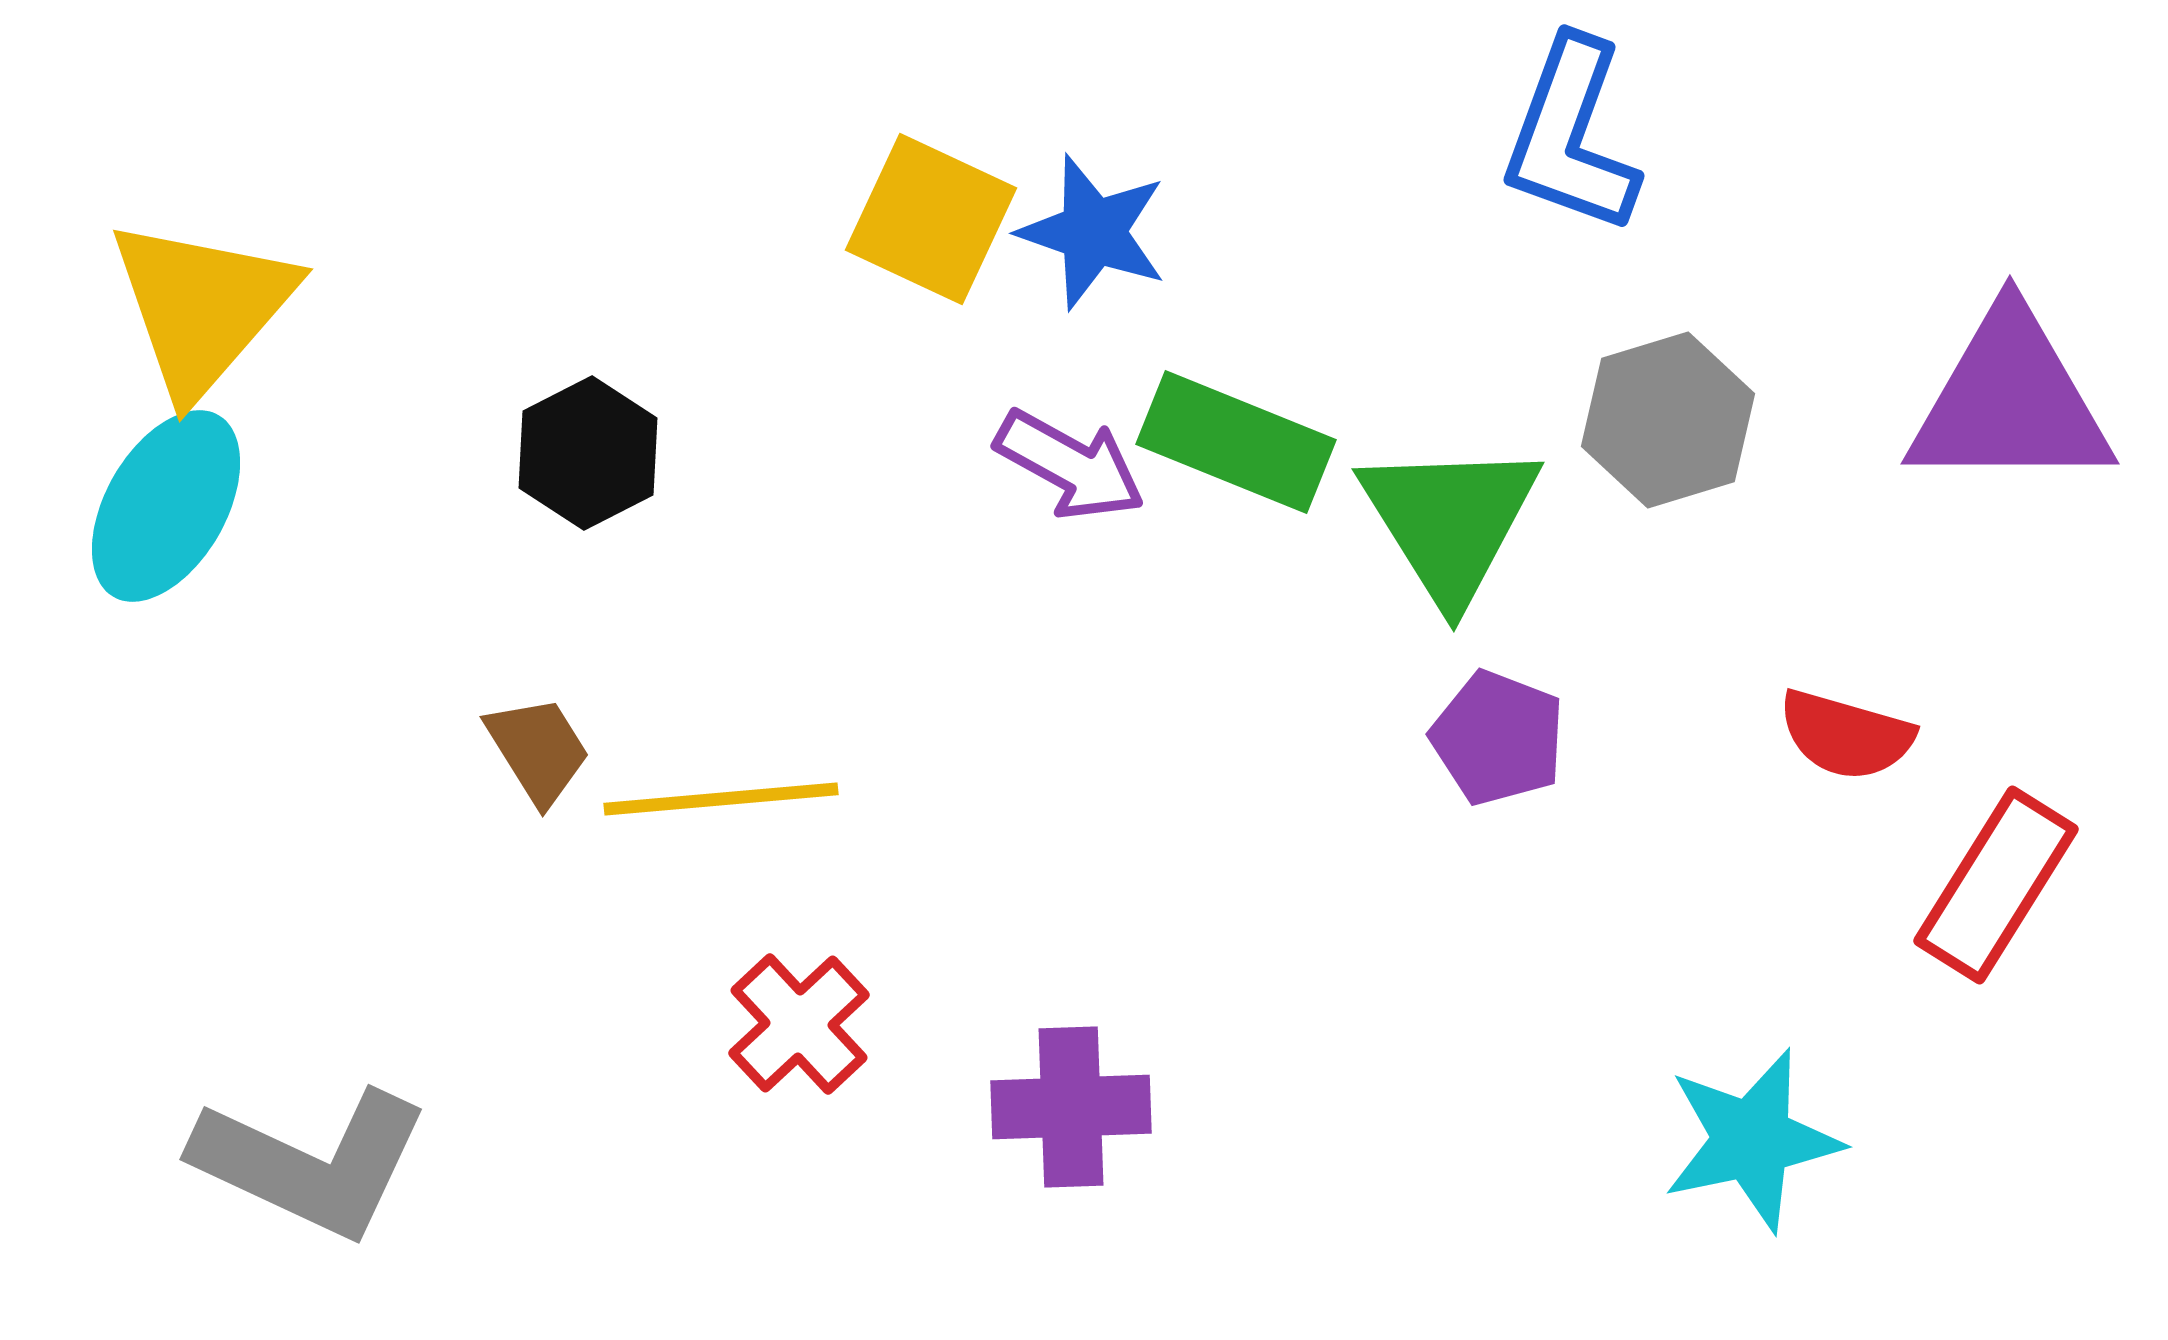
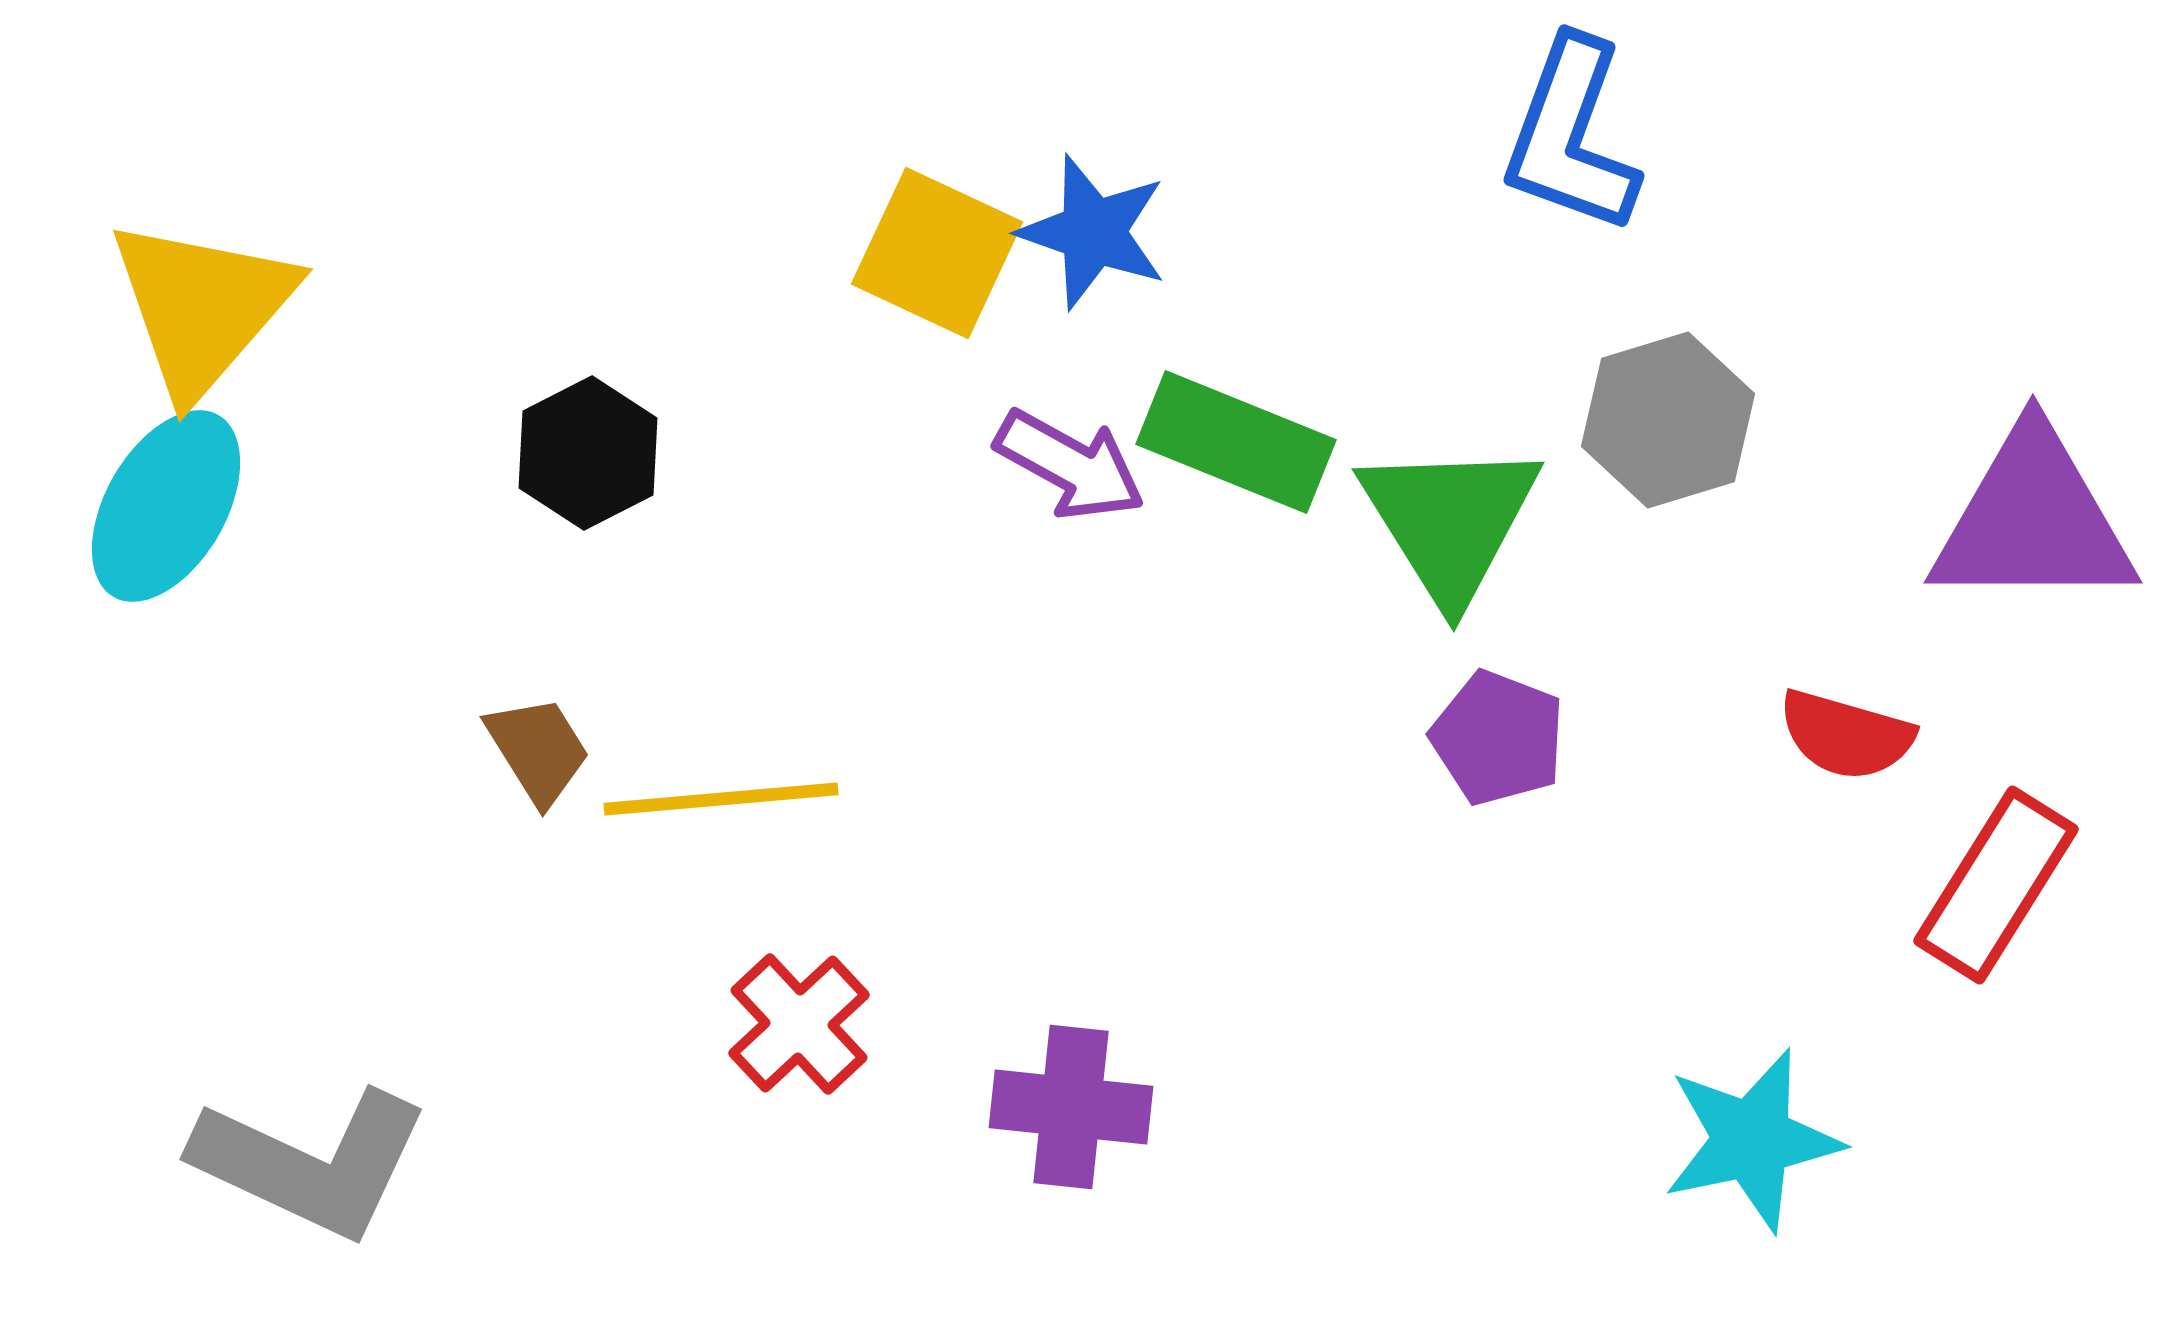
yellow square: moved 6 px right, 34 px down
purple triangle: moved 23 px right, 119 px down
purple cross: rotated 8 degrees clockwise
